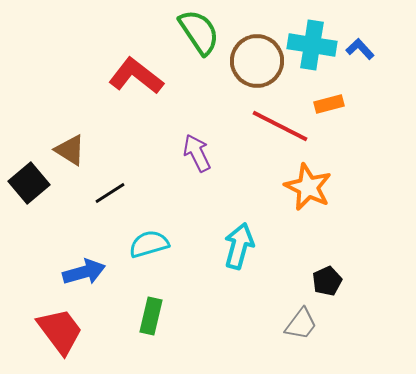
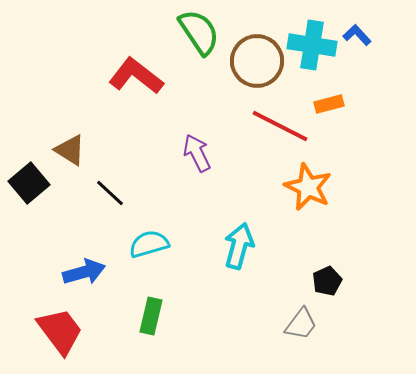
blue L-shape: moved 3 px left, 14 px up
black line: rotated 76 degrees clockwise
